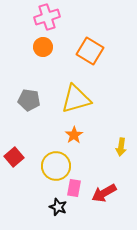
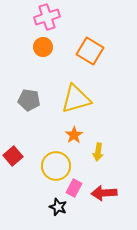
yellow arrow: moved 23 px left, 5 px down
red square: moved 1 px left, 1 px up
pink rectangle: rotated 18 degrees clockwise
red arrow: rotated 25 degrees clockwise
